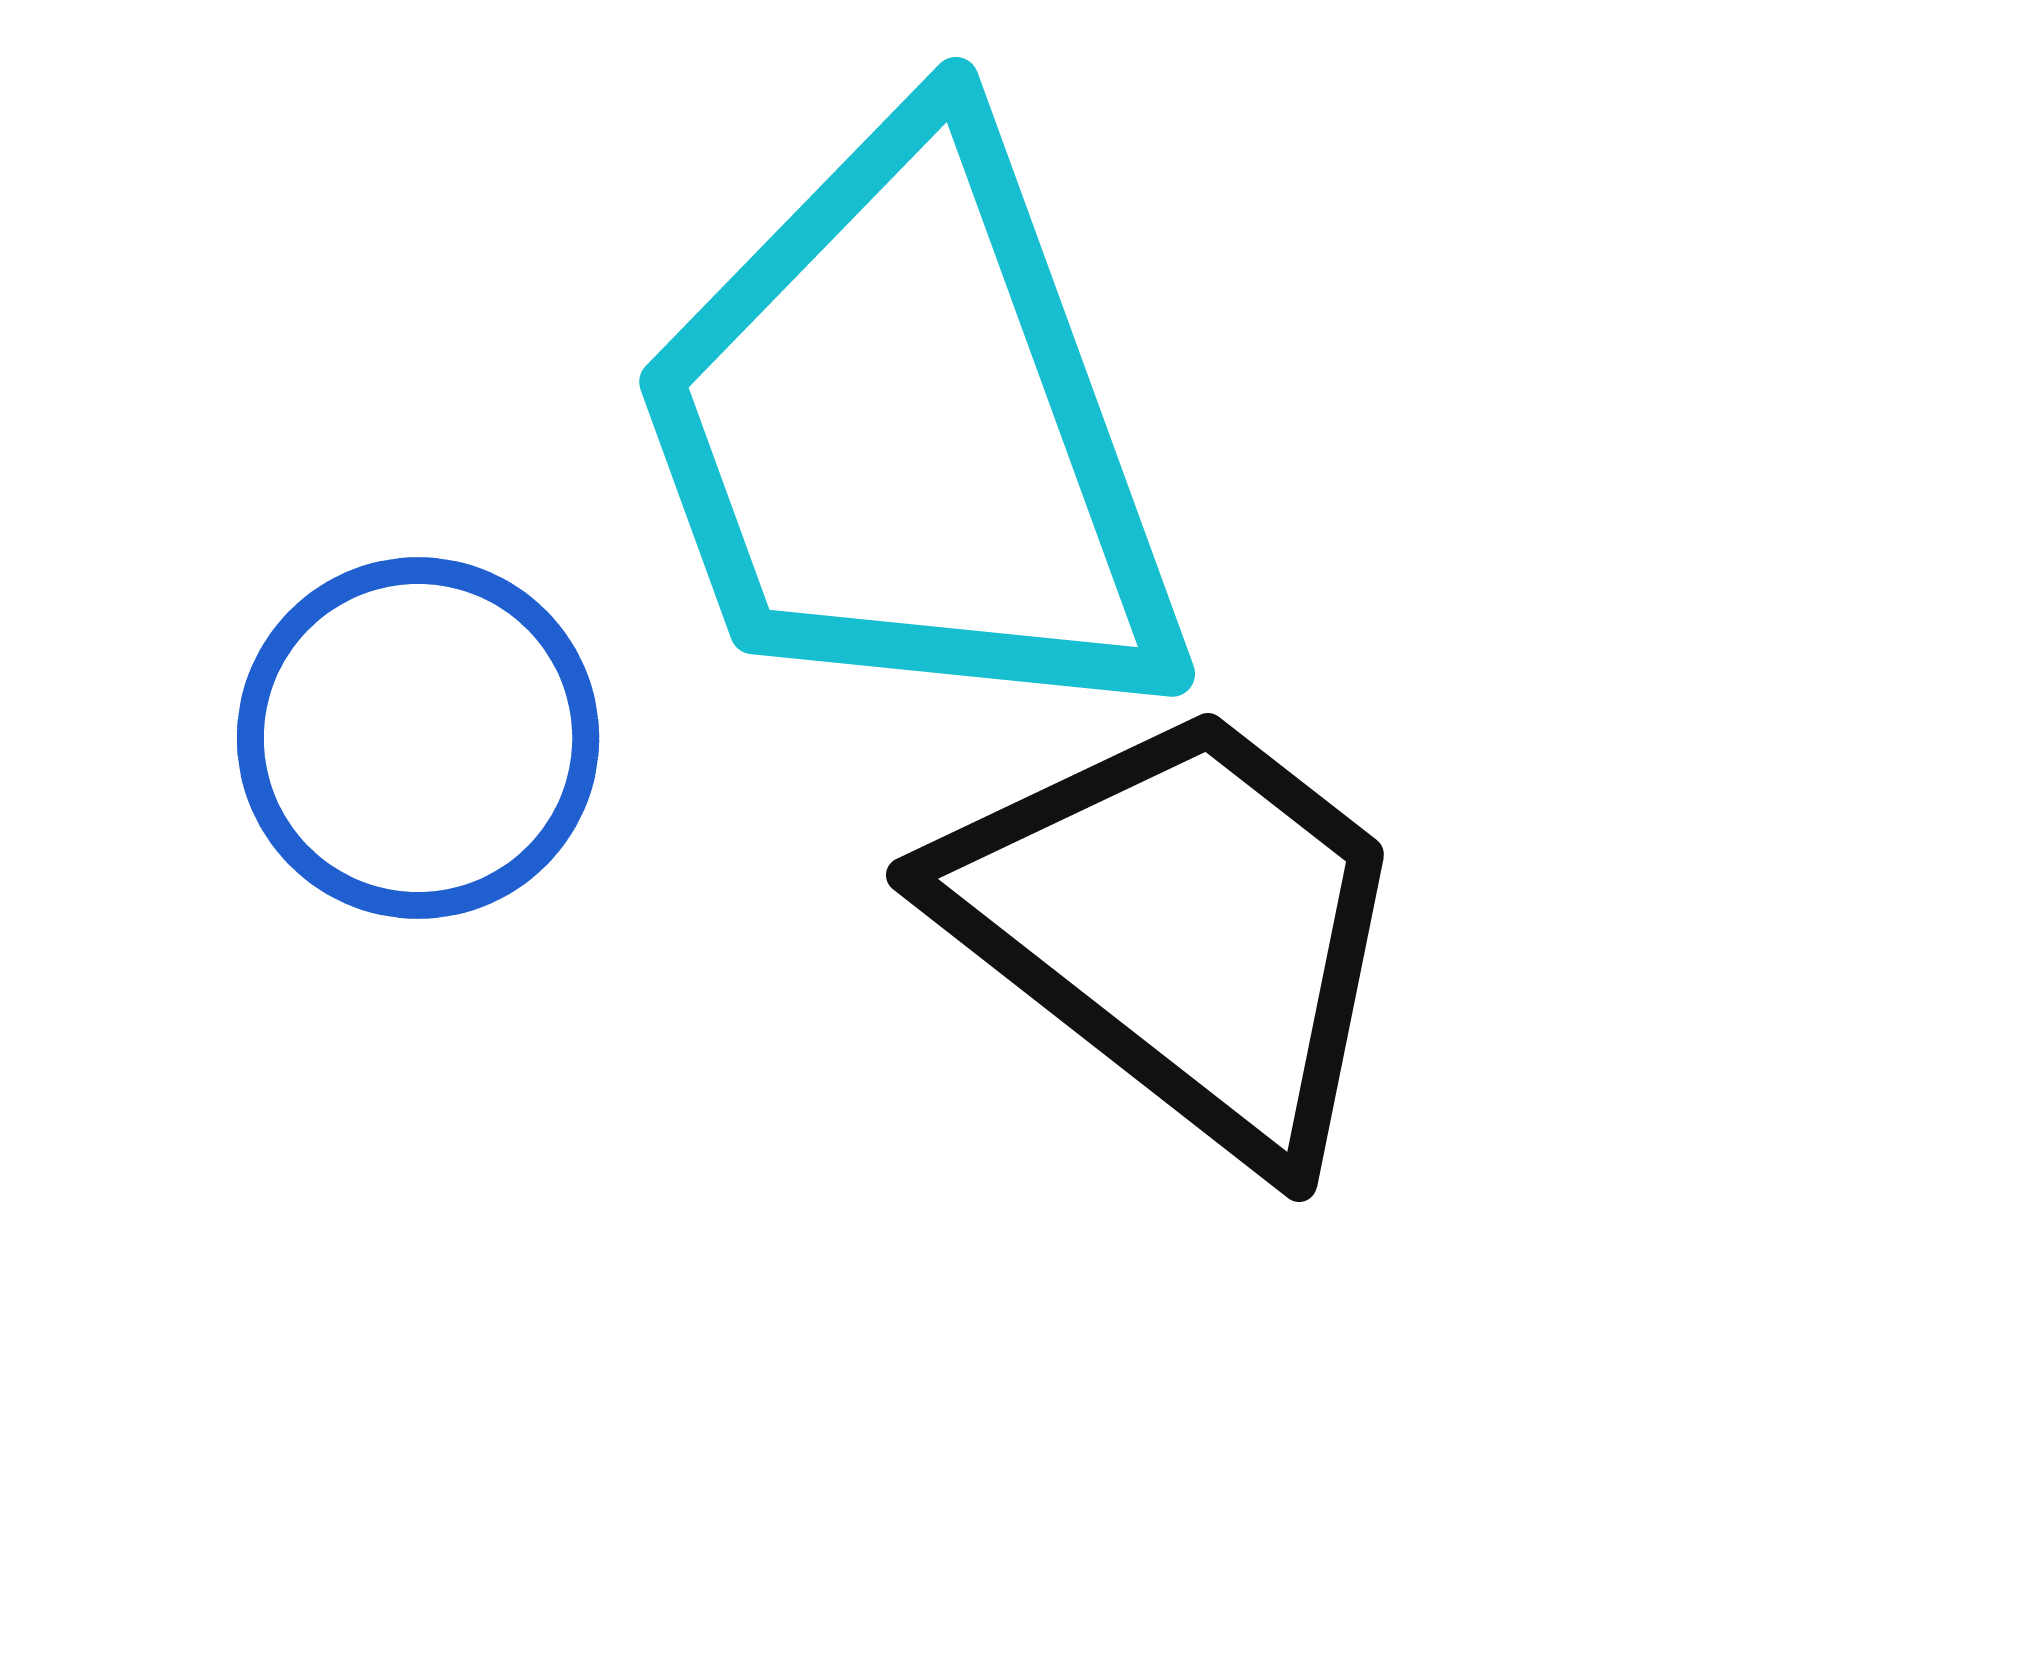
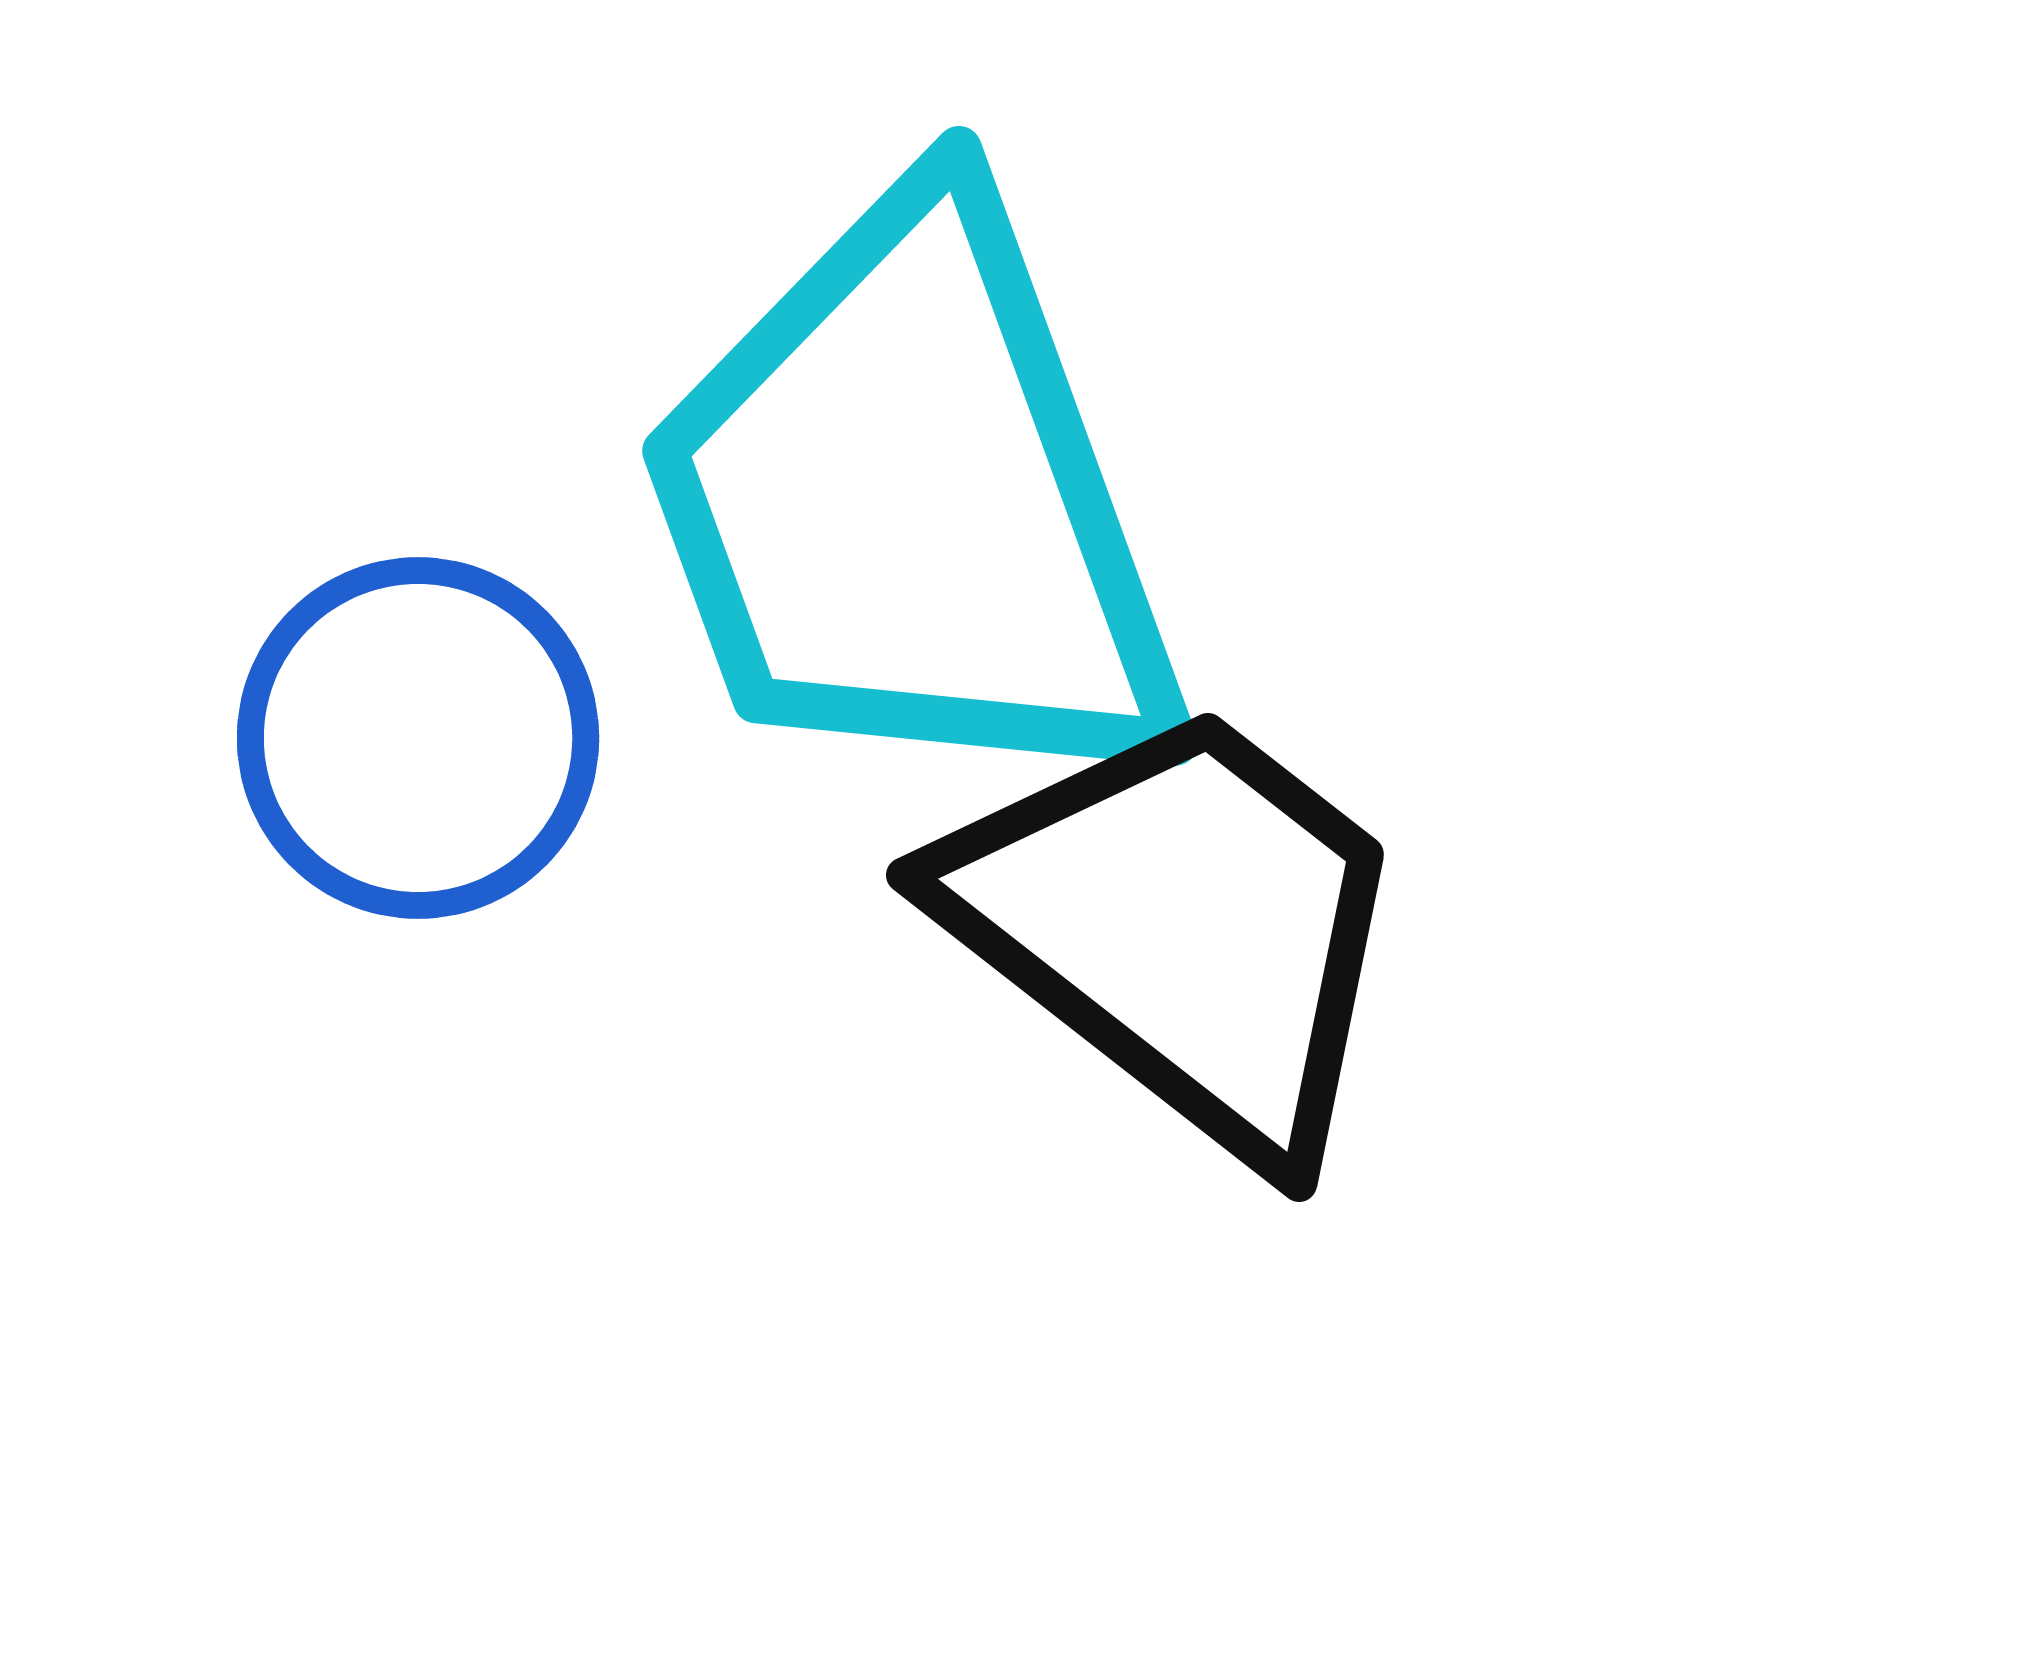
cyan trapezoid: moved 3 px right, 69 px down
